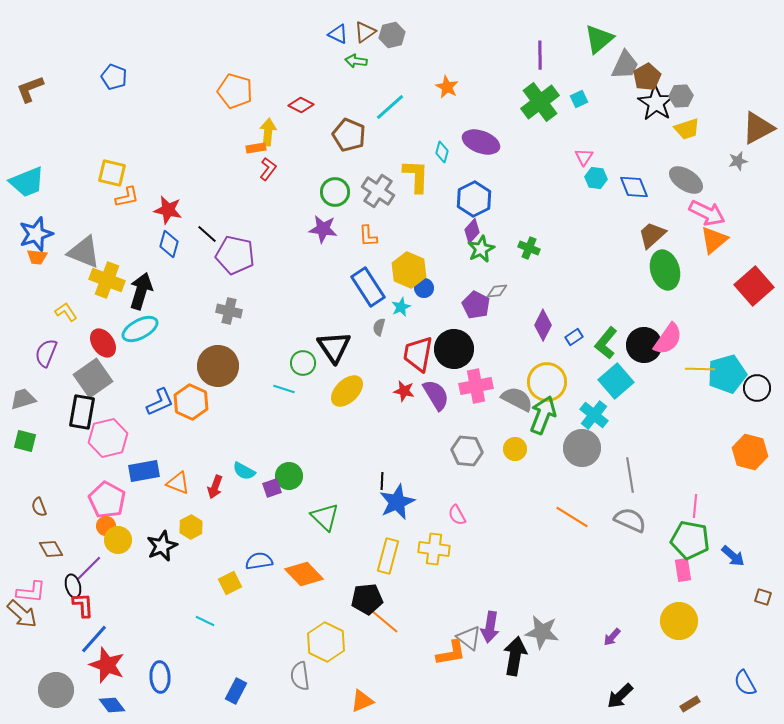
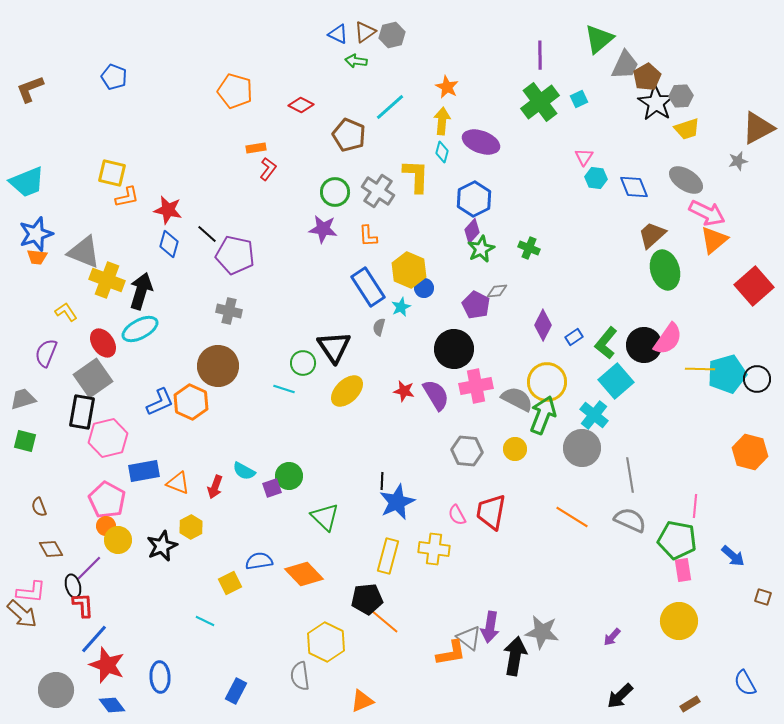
yellow arrow at (268, 132): moved 174 px right, 11 px up
red trapezoid at (418, 354): moved 73 px right, 158 px down
black circle at (757, 388): moved 9 px up
green pentagon at (690, 540): moved 13 px left
